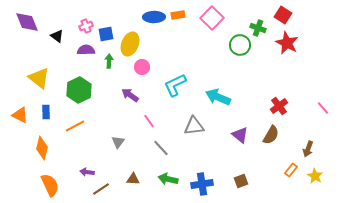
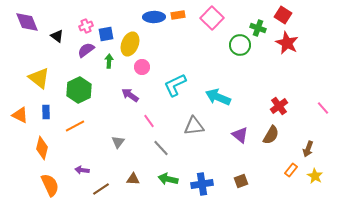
purple semicircle at (86, 50): rotated 36 degrees counterclockwise
purple arrow at (87, 172): moved 5 px left, 2 px up
